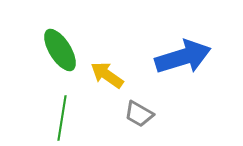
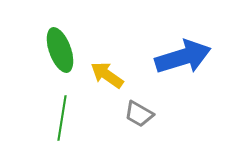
green ellipse: rotated 12 degrees clockwise
